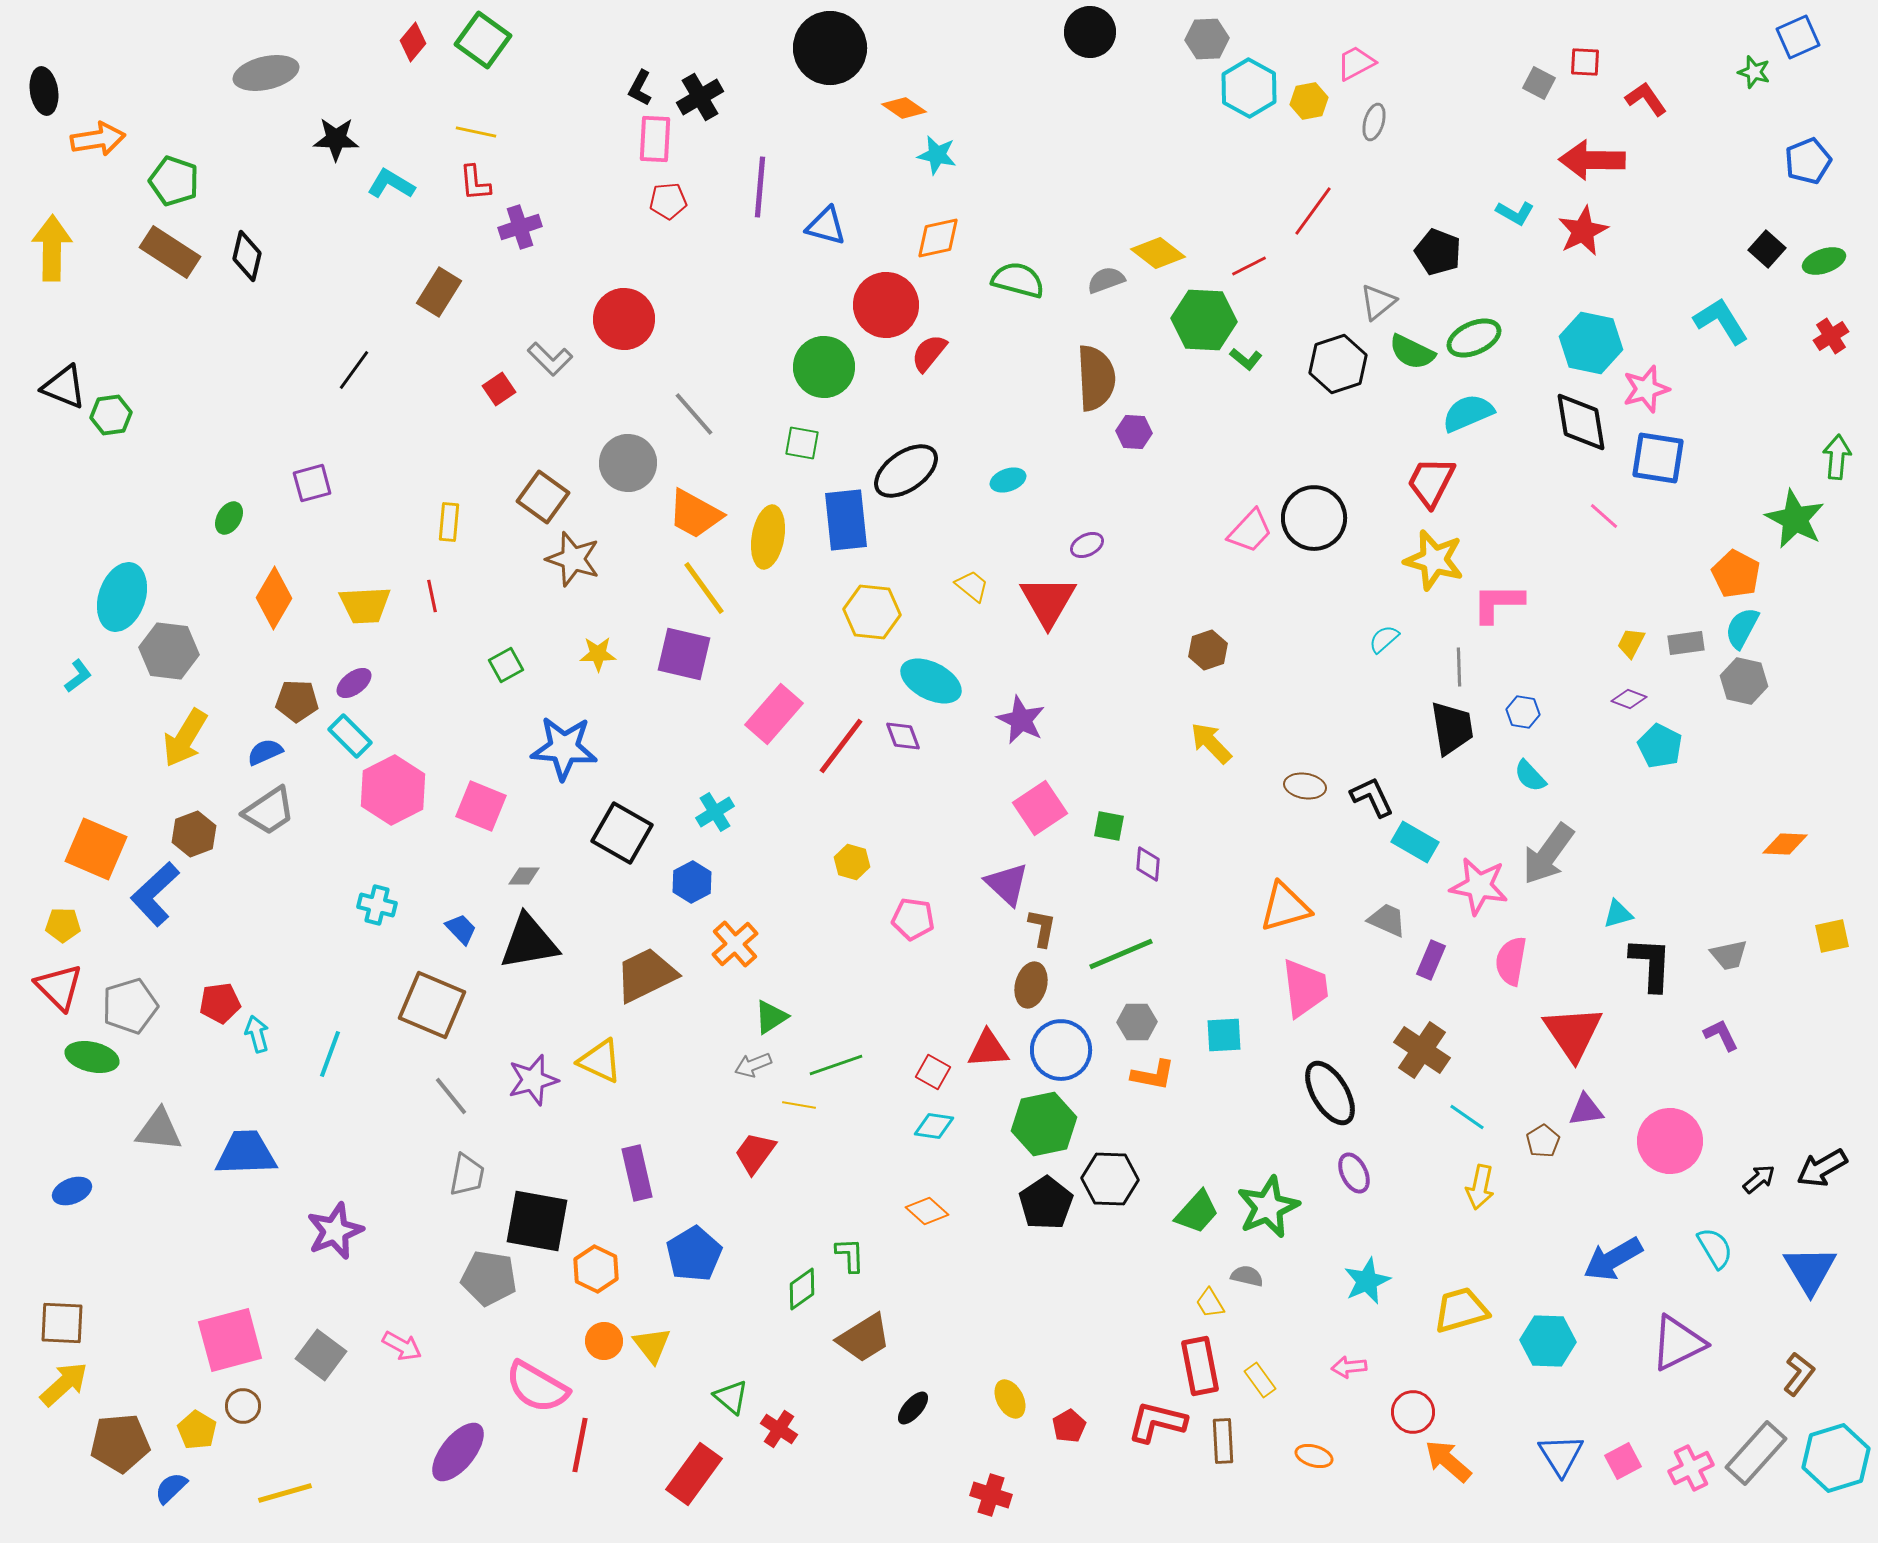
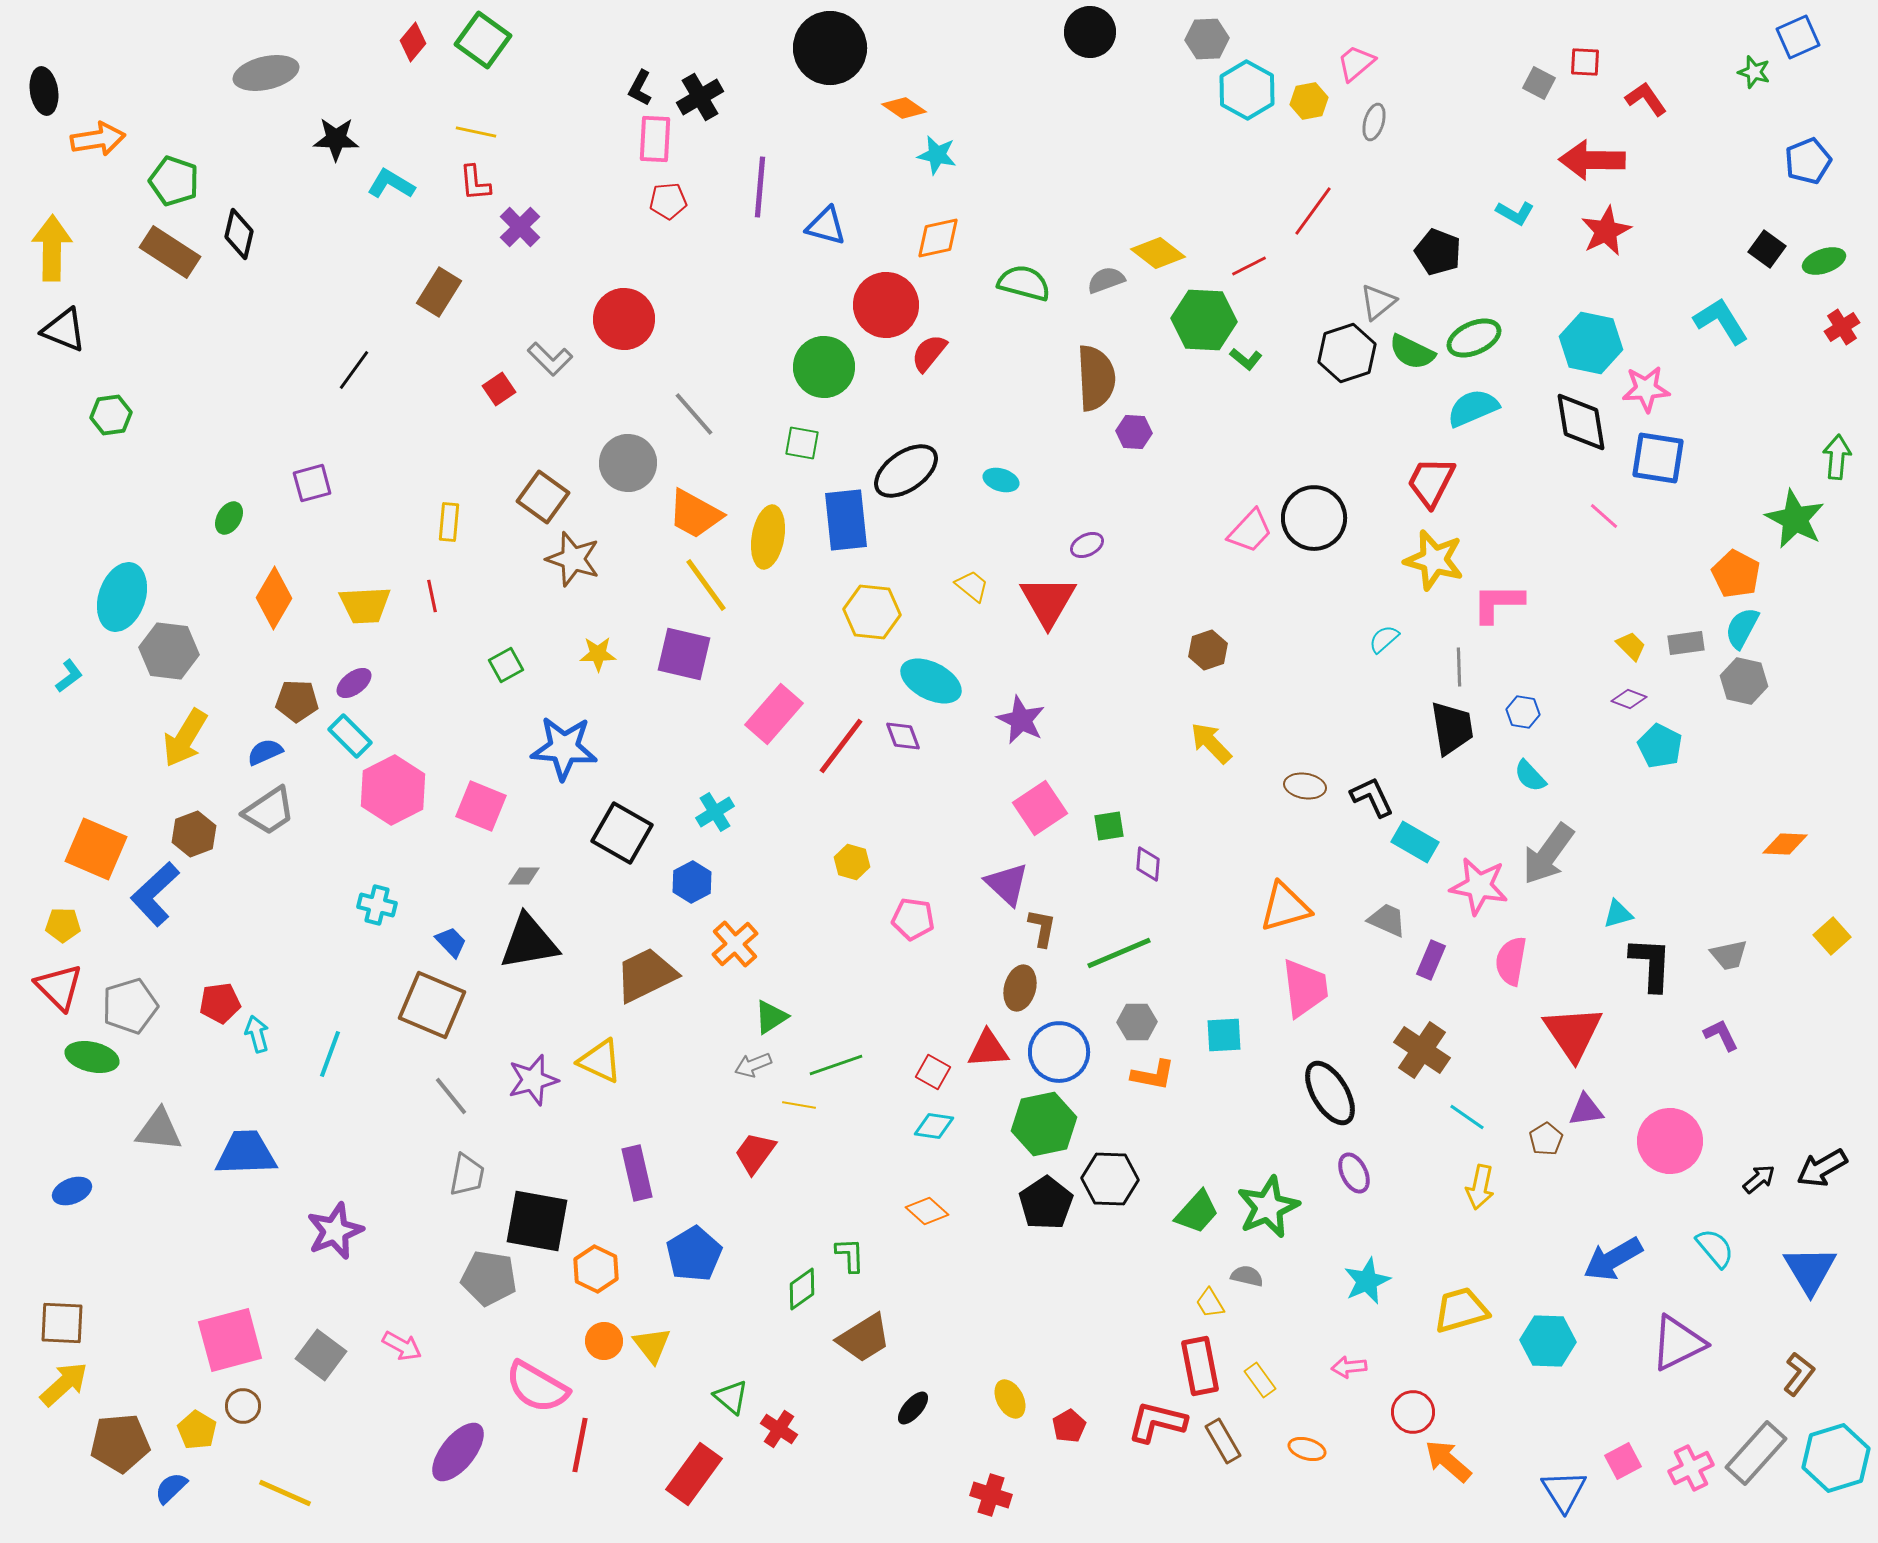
pink trapezoid at (1356, 63): rotated 12 degrees counterclockwise
cyan hexagon at (1249, 88): moved 2 px left, 2 px down
purple cross at (520, 227): rotated 27 degrees counterclockwise
red star at (1583, 231): moved 23 px right
black square at (1767, 249): rotated 6 degrees counterclockwise
black diamond at (247, 256): moved 8 px left, 22 px up
green semicircle at (1018, 280): moved 6 px right, 3 px down
red cross at (1831, 336): moved 11 px right, 9 px up
black hexagon at (1338, 364): moved 9 px right, 11 px up
black triangle at (64, 387): moved 57 px up
pink star at (1646, 389): rotated 12 degrees clockwise
cyan semicircle at (1468, 413): moved 5 px right, 5 px up
cyan ellipse at (1008, 480): moved 7 px left; rotated 36 degrees clockwise
yellow line at (704, 588): moved 2 px right, 3 px up
yellow trapezoid at (1631, 643): moved 3 px down; rotated 108 degrees clockwise
cyan L-shape at (78, 676): moved 9 px left
green square at (1109, 826): rotated 20 degrees counterclockwise
blue trapezoid at (461, 929): moved 10 px left, 13 px down
yellow square at (1832, 936): rotated 30 degrees counterclockwise
green line at (1121, 954): moved 2 px left, 1 px up
brown ellipse at (1031, 985): moved 11 px left, 3 px down
blue circle at (1061, 1050): moved 2 px left, 2 px down
brown pentagon at (1543, 1141): moved 3 px right, 2 px up
cyan semicircle at (1715, 1248): rotated 9 degrees counterclockwise
brown rectangle at (1223, 1441): rotated 27 degrees counterclockwise
blue triangle at (1561, 1455): moved 3 px right, 36 px down
orange ellipse at (1314, 1456): moved 7 px left, 7 px up
yellow line at (285, 1493): rotated 40 degrees clockwise
